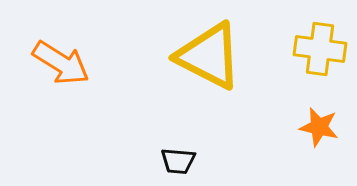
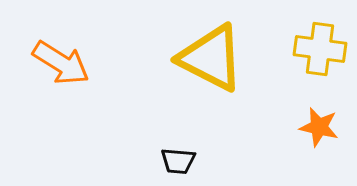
yellow triangle: moved 2 px right, 2 px down
